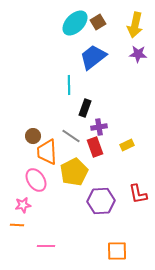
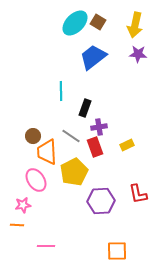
brown square: rotated 28 degrees counterclockwise
cyan line: moved 8 px left, 6 px down
